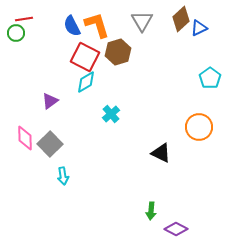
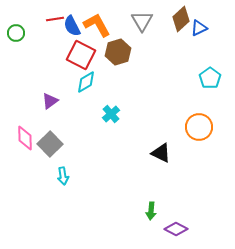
red line: moved 31 px right
orange L-shape: rotated 12 degrees counterclockwise
red square: moved 4 px left, 2 px up
